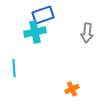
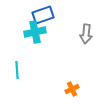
gray arrow: moved 1 px left, 1 px down
cyan line: moved 3 px right, 2 px down
